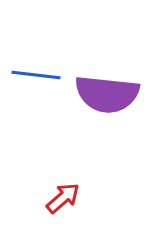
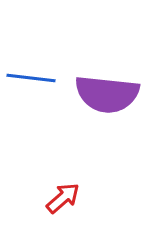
blue line: moved 5 px left, 3 px down
